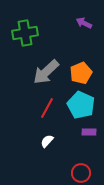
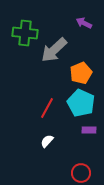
green cross: rotated 15 degrees clockwise
gray arrow: moved 8 px right, 22 px up
cyan pentagon: moved 2 px up
purple rectangle: moved 2 px up
